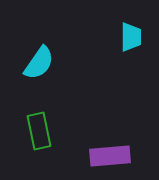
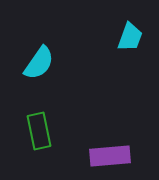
cyan trapezoid: moved 1 px left; rotated 20 degrees clockwise
